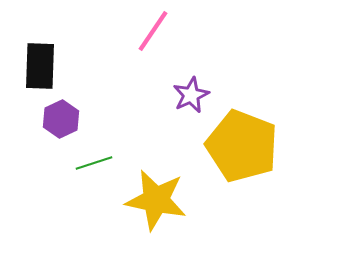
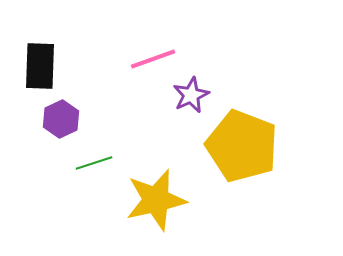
pink line: moved 28 px down; rotated 36 degrees clockwise
yellow star: rotated 24 degrees counterclockwise
